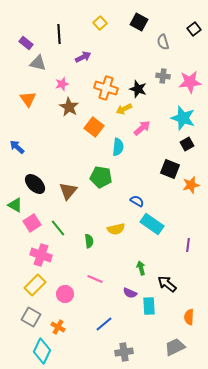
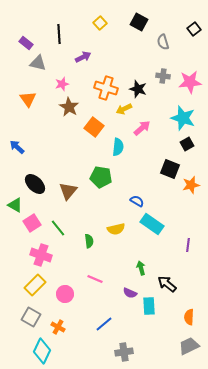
gray trapezoid at (175, 347): moved 14 px right, 1 px up
